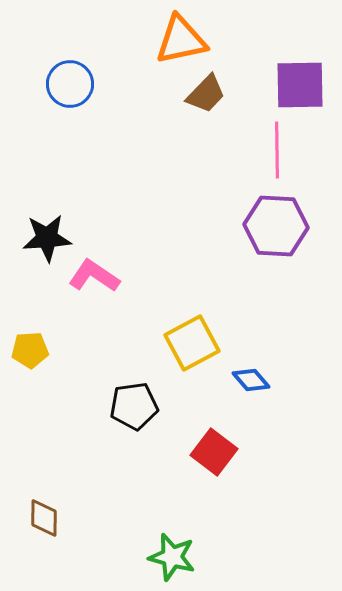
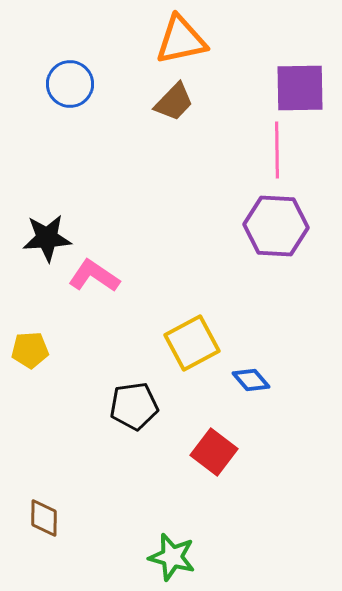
purple square: moved 3 px down
brown trapezoid: moved 32 px left, 8 px down
